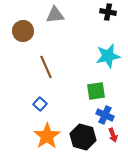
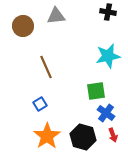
gray triangle: moved 1 px right, 1 px down
brown circle: moved 5 px up
blue square: rotated 16 degrees clockwise
blue cross: moved 1 px right, 2 px up; rotated 12 degrees clockwise
